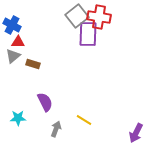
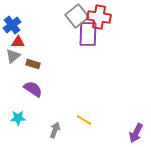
blue cross: rotated 24 degrees clockwise
purple semicircle: moved 12 px left, 13 px up; rotated 30 degrees counterclockwise
gray arrow: moved 1 px left, 1 px down
